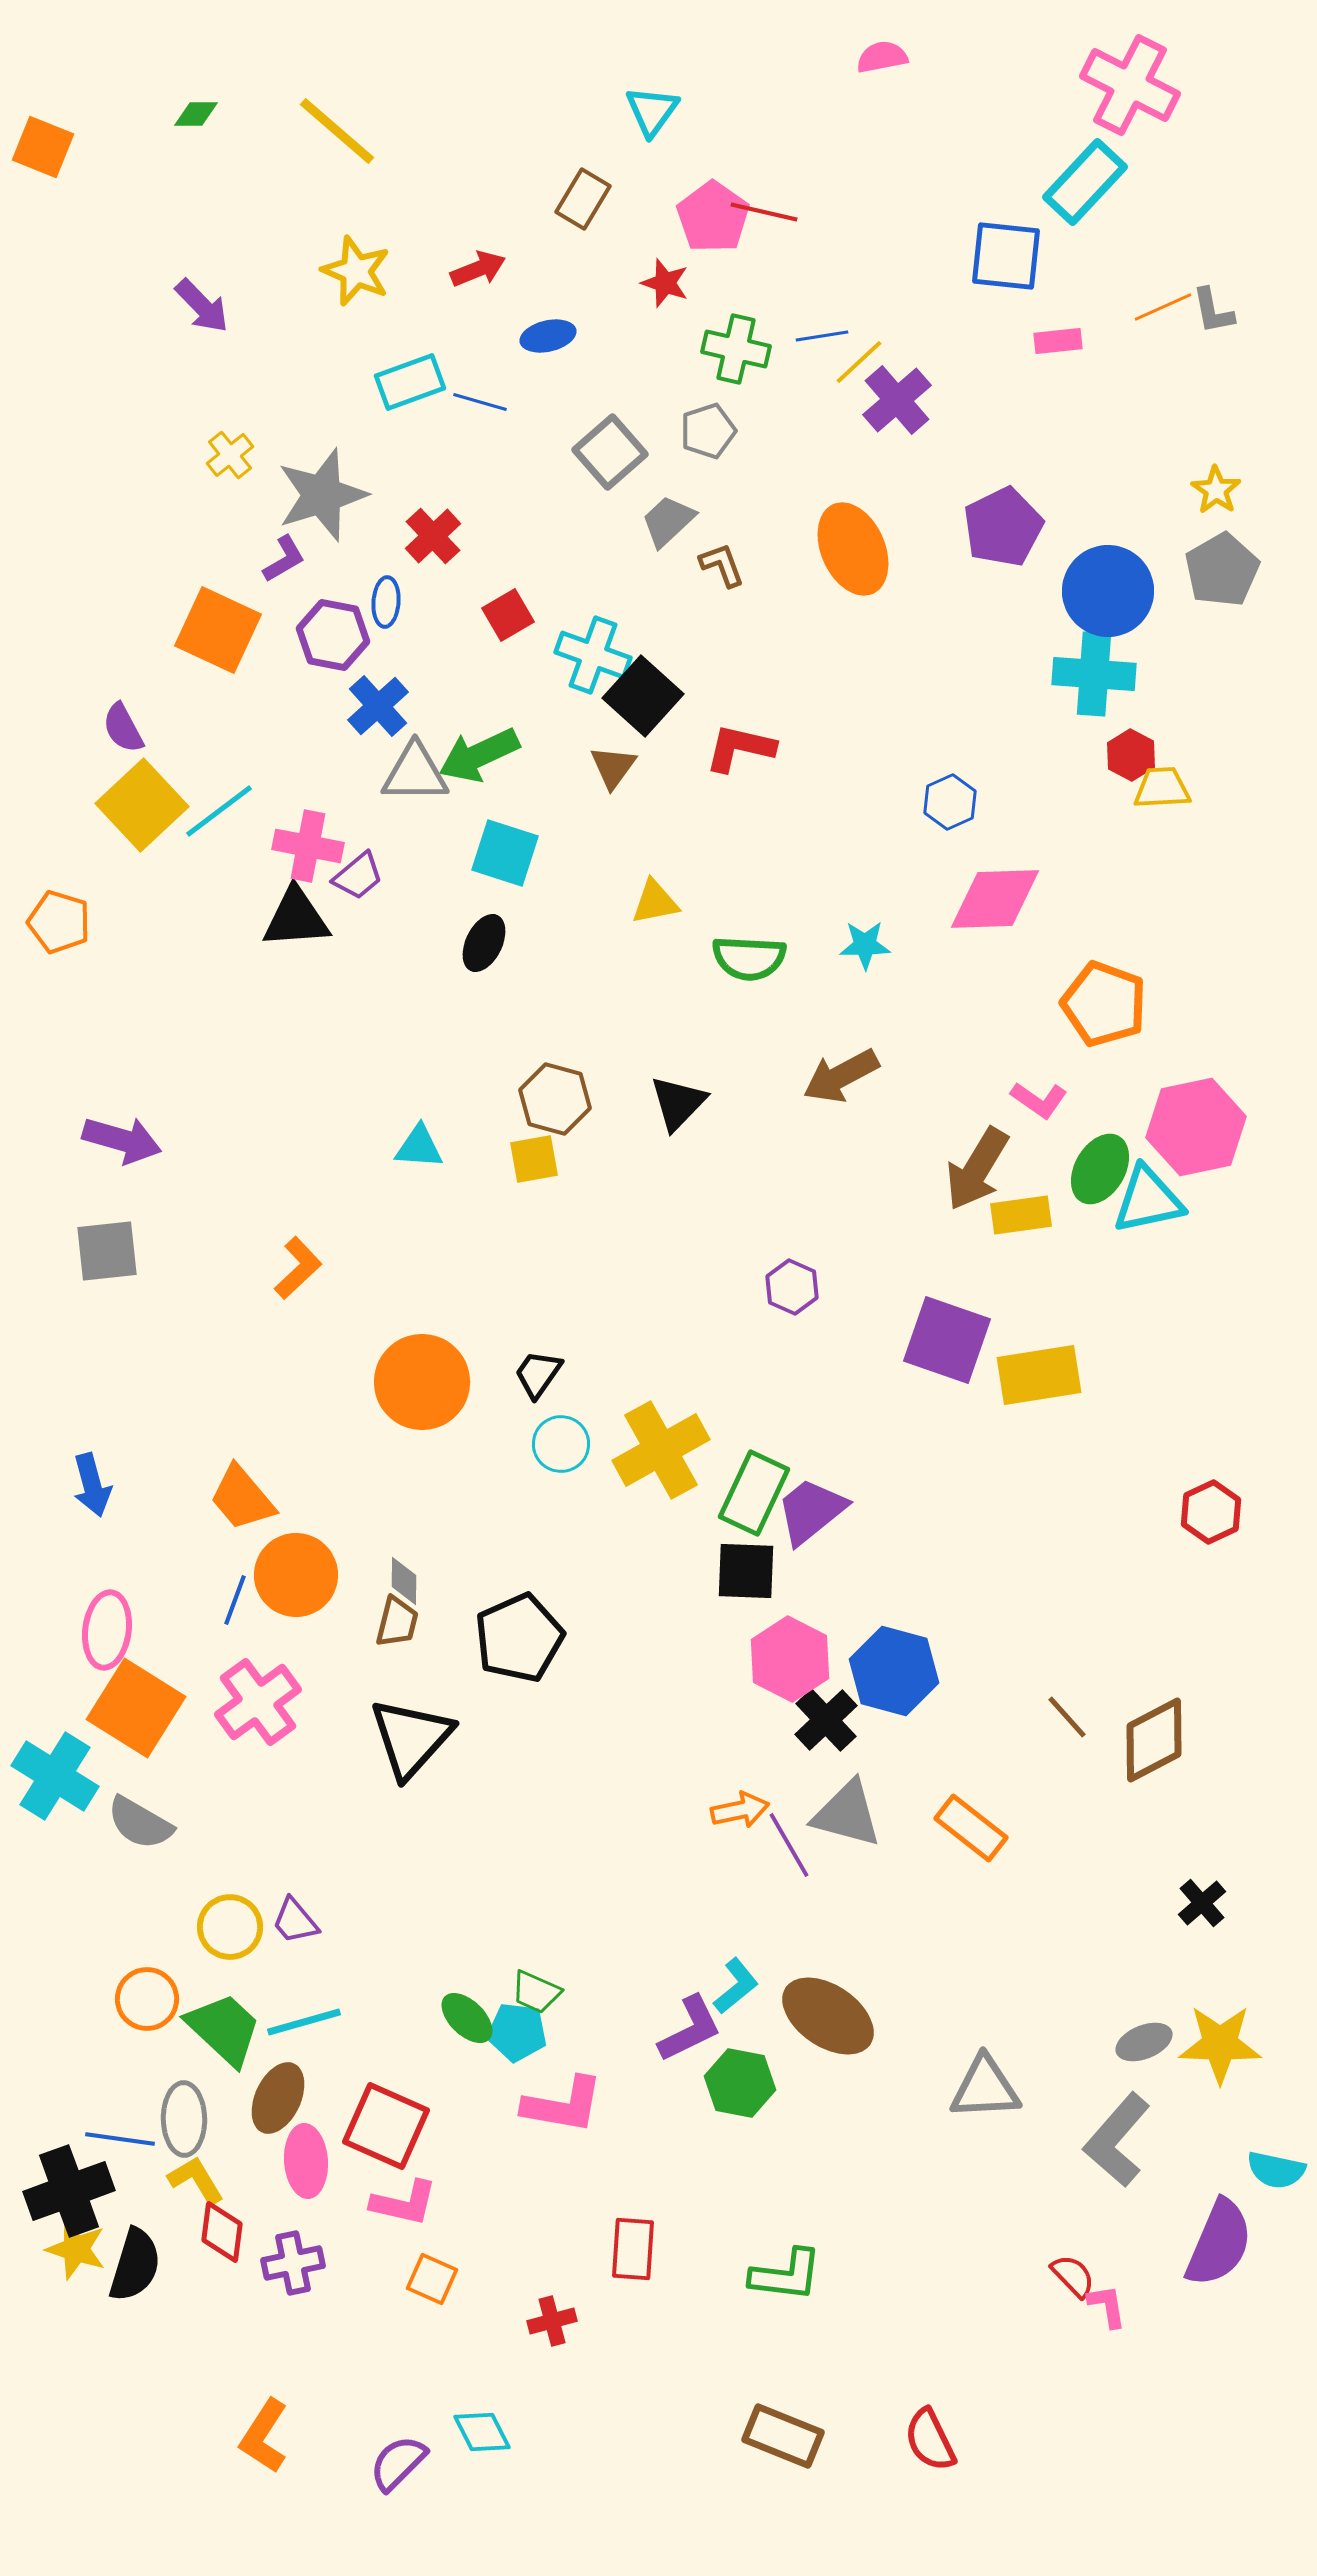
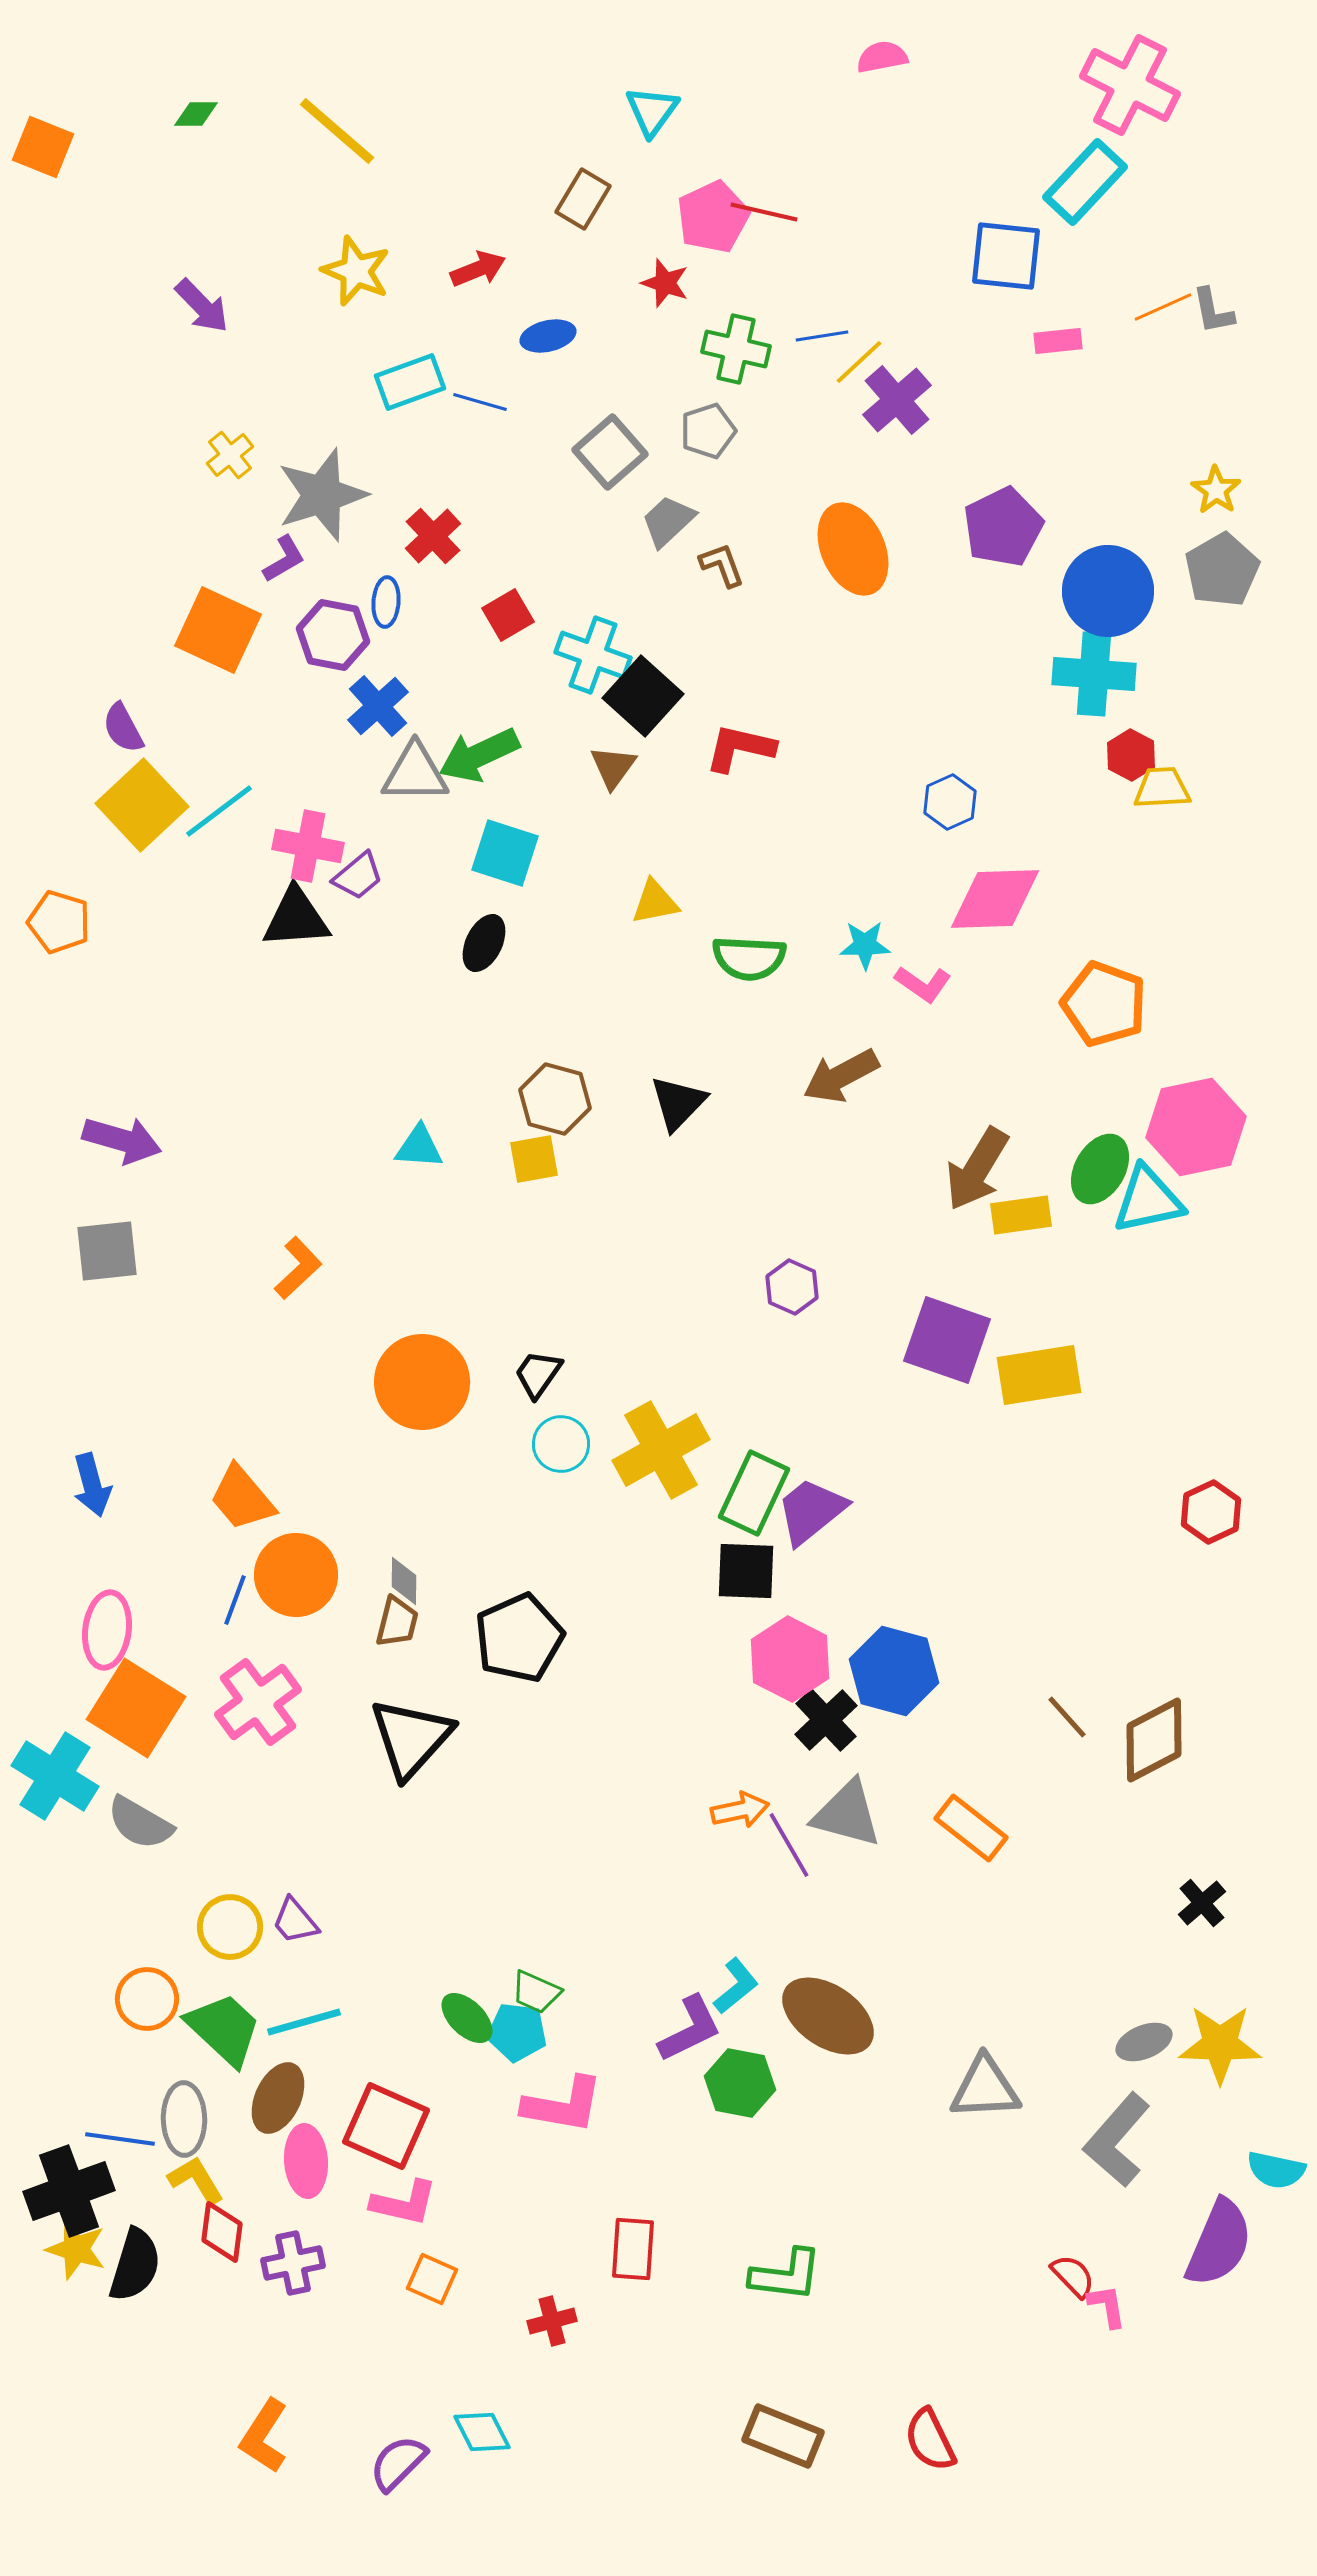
pink pentagon at (713, 217): rotated 12 degrees clockwise
pink L-shape at (1039, 1100): moved 116 px left, 116 px up
